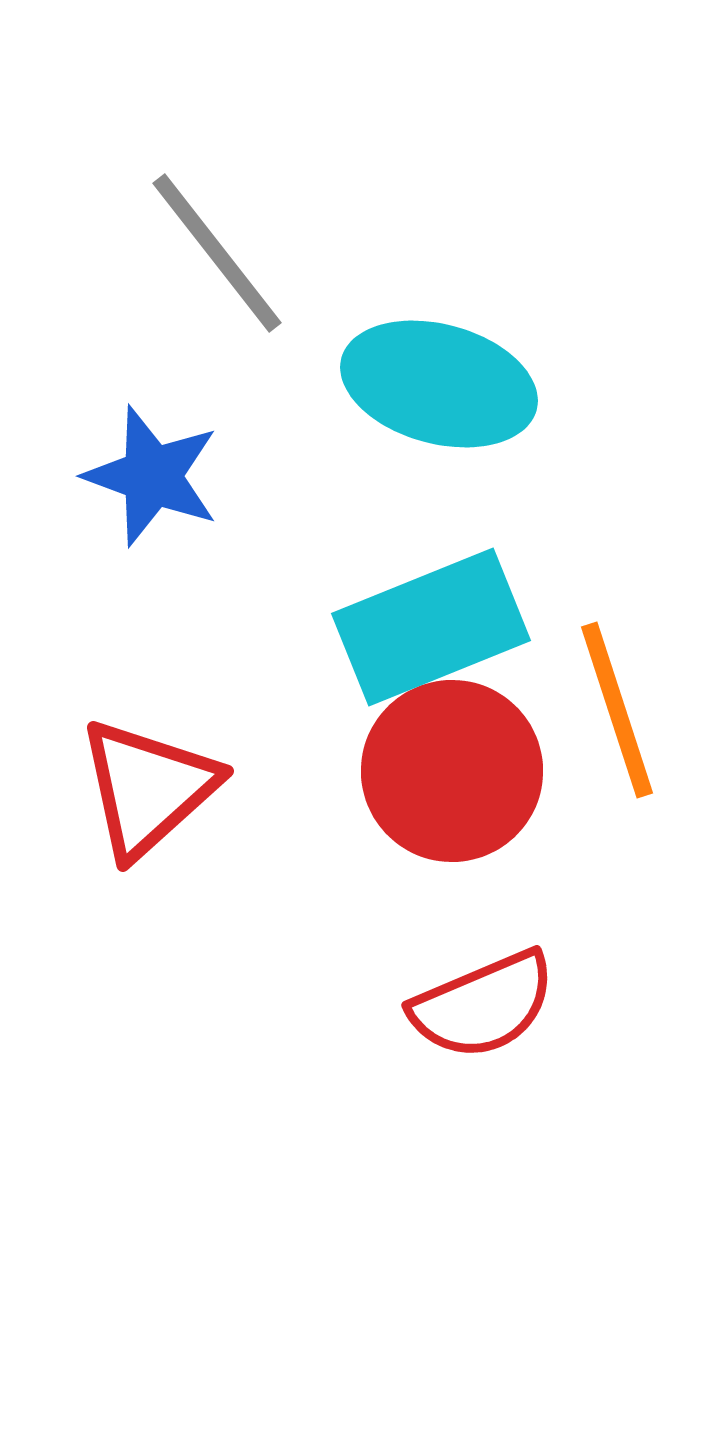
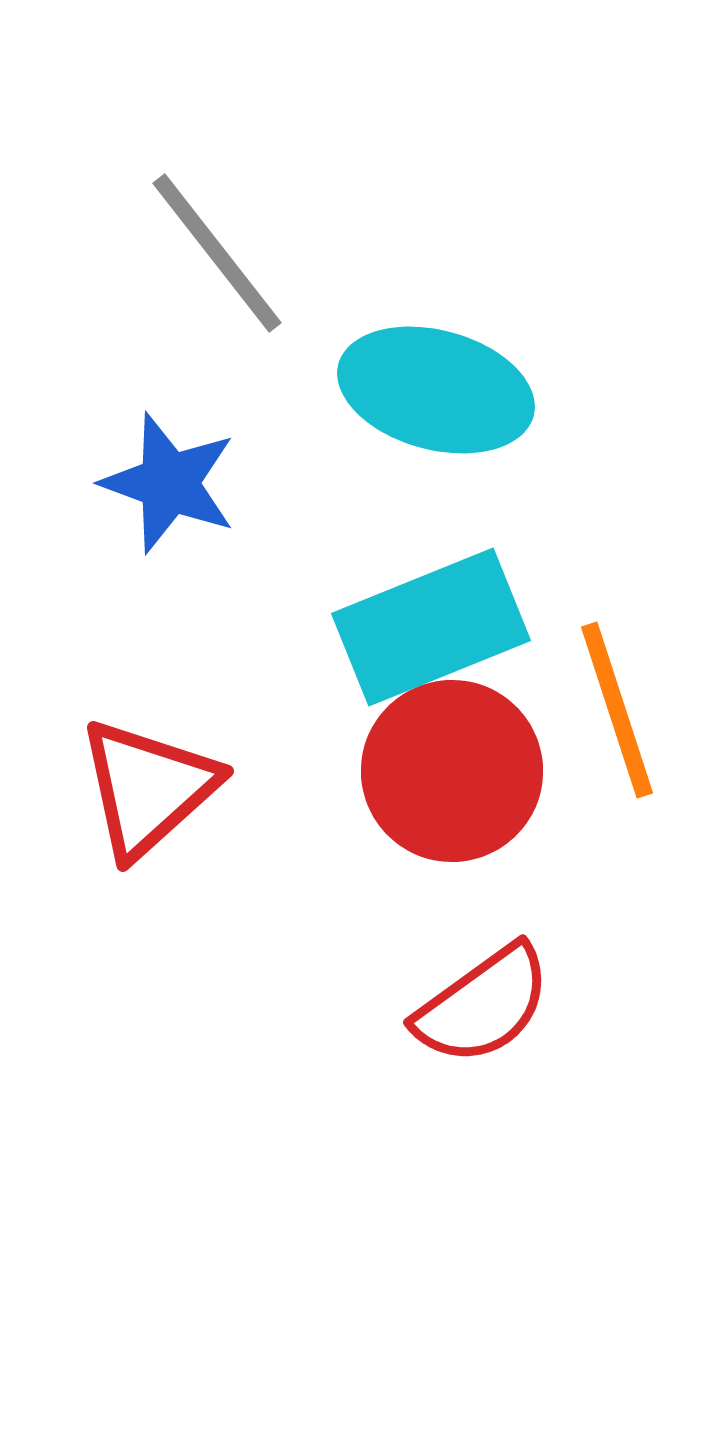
cyan ellipse: moved 3 px left, 6 px down
blue star: moved 17 px right, 7 px down
red semicircle: rotated 13 degrees counterclockwise
